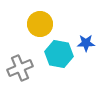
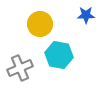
blue star: moved 28 px up
cyan hexagon: moved 1 px down
